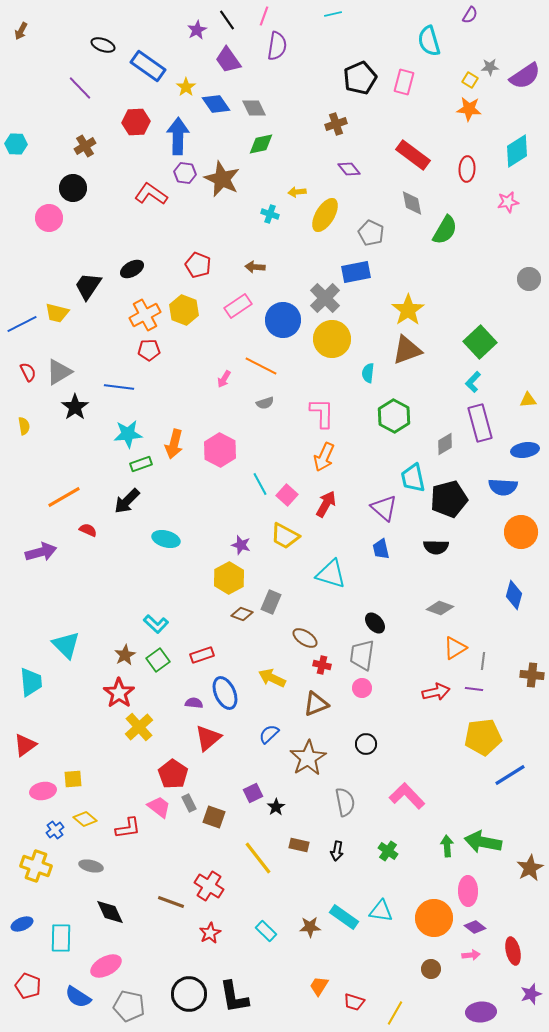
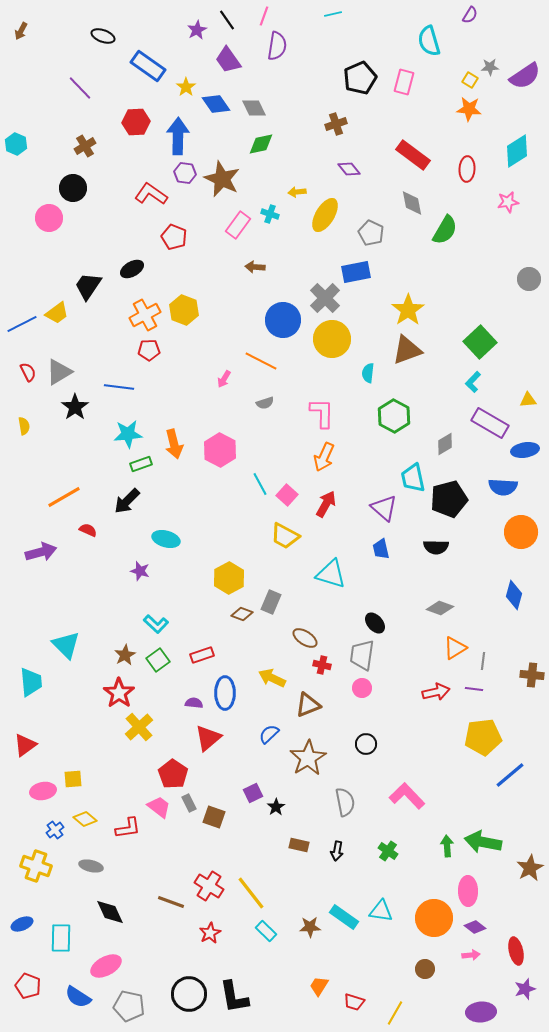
black ellipse at (103, 45): moved 9 px up
cyan hexagon at (16, 144): rotated 20 degrees clockwise
red pentagon at (198, 265): moved 24 px left, 28 px up
pink rectangle at (238, 306): moved 81 px up; rotated 20 degrees counterclockwise
yellow trapezoid at (57, 313): rotated 50 degrees counterclockwise
orange line at (261, 366): moved 5 px up
purple rectangle at (480, 423): moved 10 px right; rotated 45 degrees counterclockwise
orange arrow at (174, 444): rotated 28 degrees counterclockwise
purple star at (241, 545): moved 101 px left, 26 px down
blue ellipse at (225, 693): rotated 24 degrees clockwise
brown triangle at (316, 704): moved 8 px left, 1 px down
blue line at (510, 775): rotated 8 degrees counterclockwise
yellow line at (258, 858): moved 7 px left, 35 px down
red ellipse at (513, 951): moved 3 px right
brown circle at (431, 969): moved 6 px left
purple star at (531, 994): moved 6 px left, 5 px up
